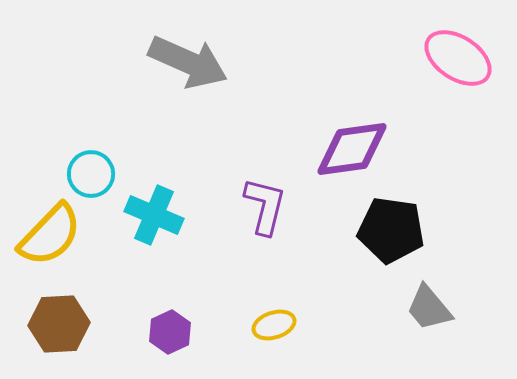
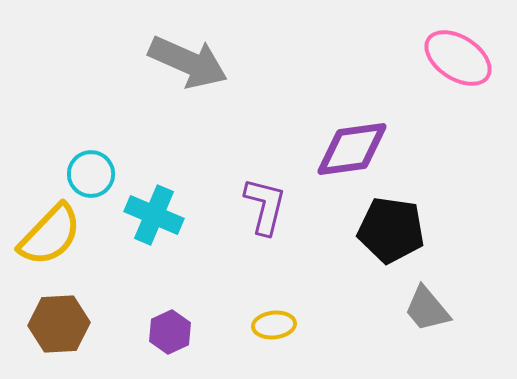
gray trapezoid: moved 2 px left, 1 px down
yellow ellipse: rotated 12 degrees clockwise
